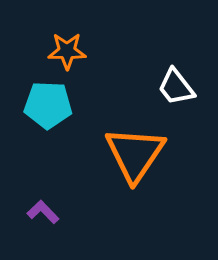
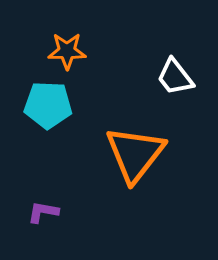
white trapezoid: moved 1 px left, 10 px up
orange triangle: rotated 4 degrees clockwise
purple L-shape: rotated 36 degrees counterclockwise
